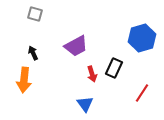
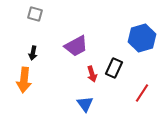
black arrow: rotated 144 degrees counterclockwise
